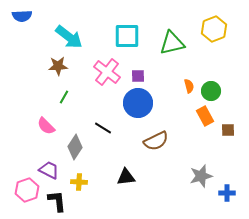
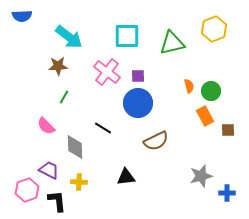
gray diamond: rotated 35 degrees counterclockwise
